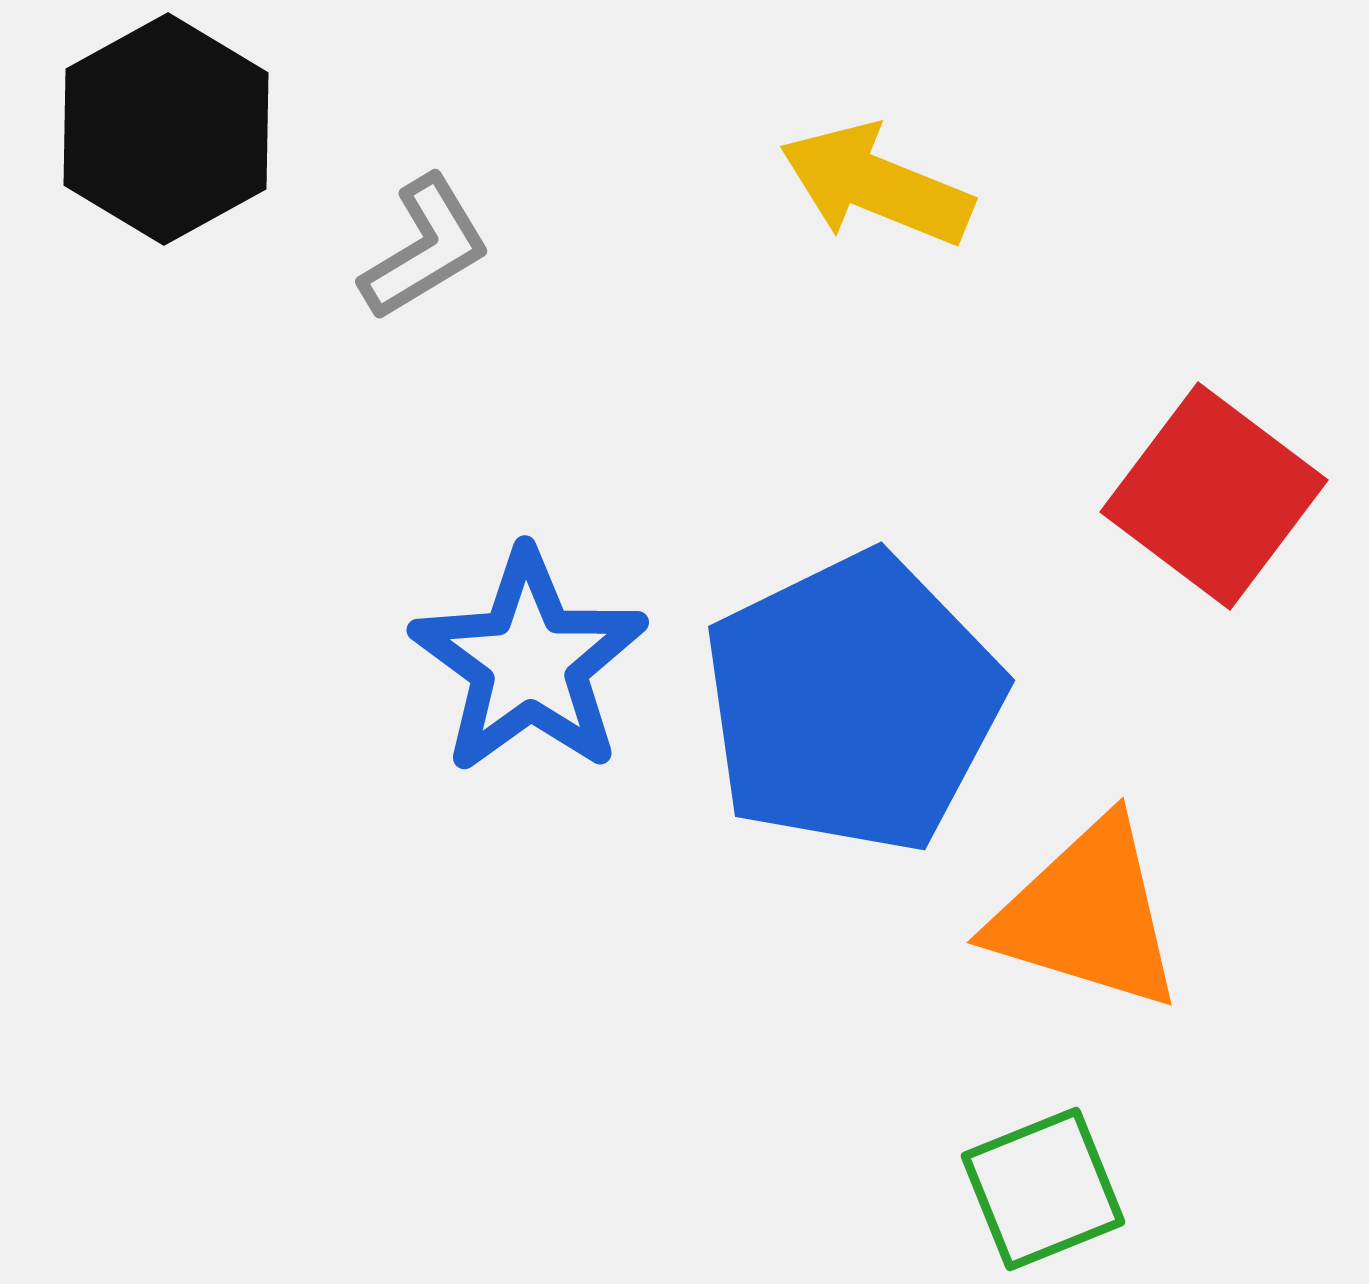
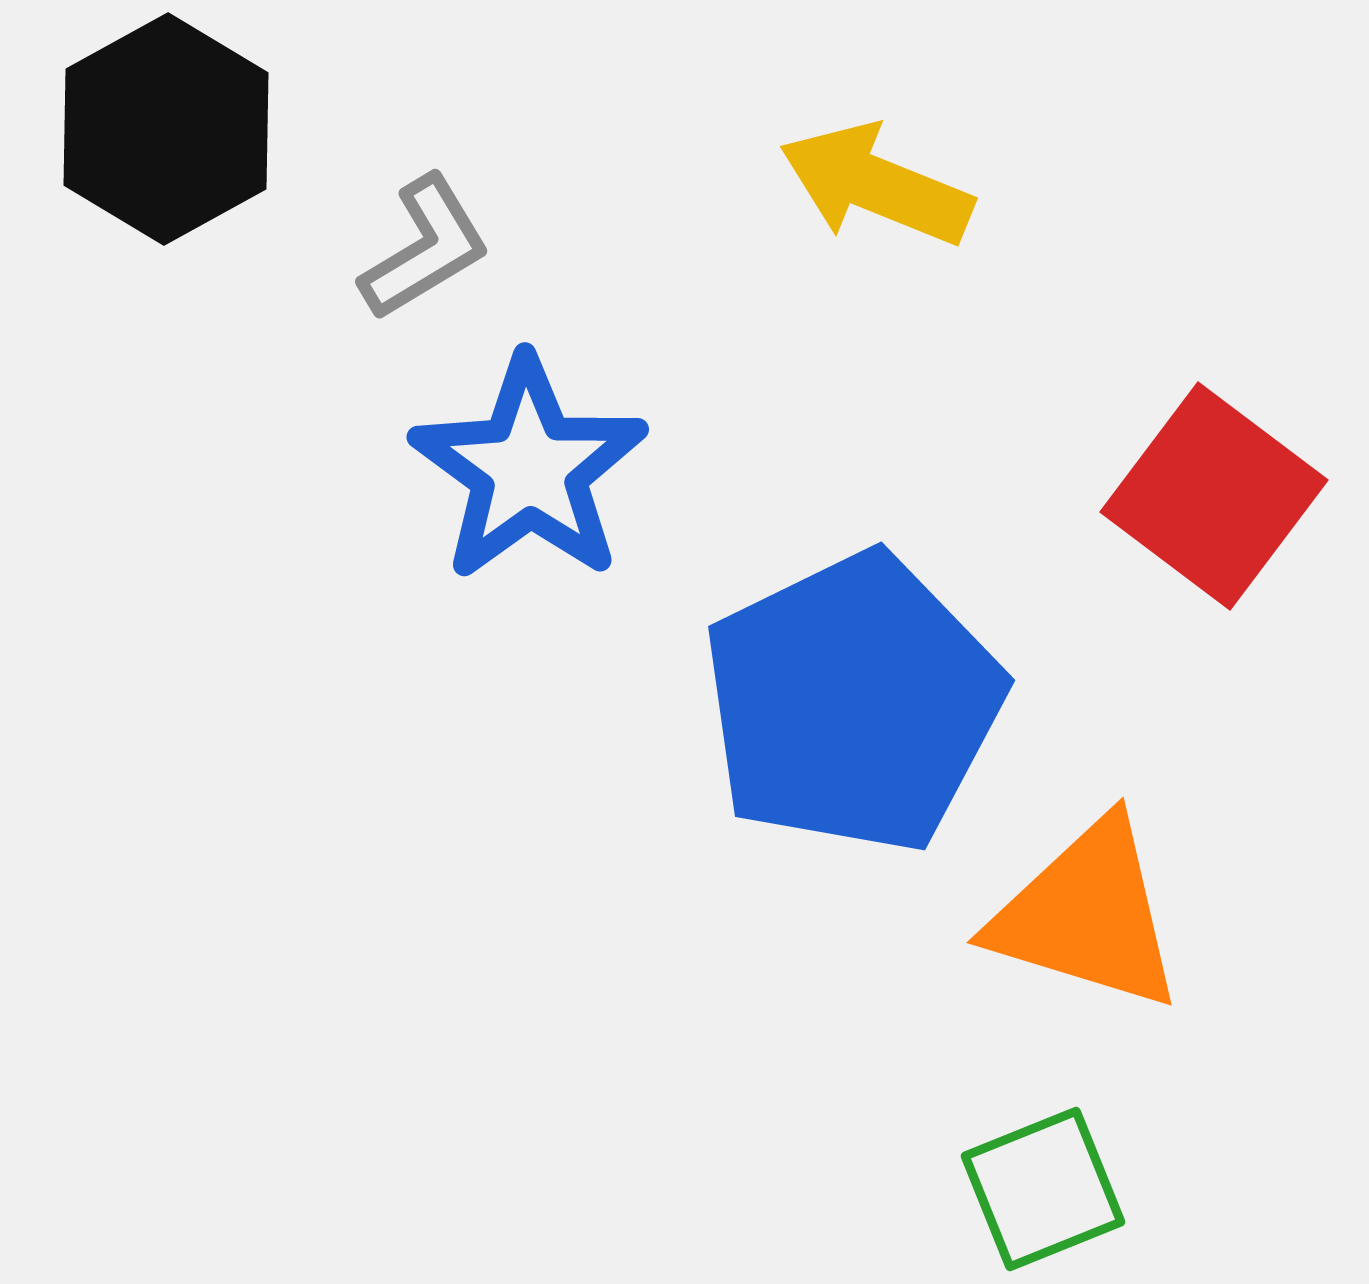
blue star: moved 193 px up
